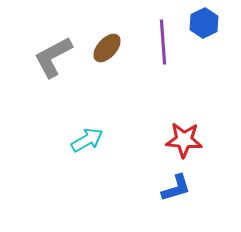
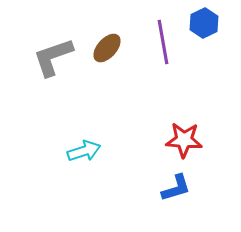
purple line: rotated 6 degrees counterclockwise
gray L-shape: rotated 9 degrees clockwise
cyan arrow: moved 3 px left, 11 px down; rotated 12 degrees clockwise
